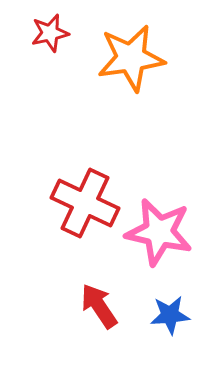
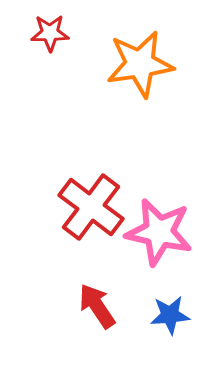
red star: rotated 12 degrees clockwise
orange star: moved 9 px right, 6 px down
red cross: moved 6 px right, 4 px down; rotated 12 degrees clockwise
red arrow: moved 2 px left
